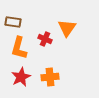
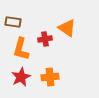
orange triangle: rotated 30 degrees counterclockwise
red cross: rotated 32 degrees counterclockwise
orange L-shape: moved 2 px right, 1 px down
